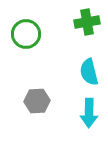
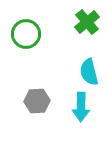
green cross: rotated 30 degrees counterclockwise
cyan arrow: moved 8 px left, 6 px up
